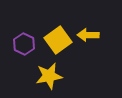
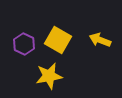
yellow arrow: moved 12 px right, 5 px down; rotated 20 degrees clockwise
yellow square: rotated 24 degrees counterclockwise
